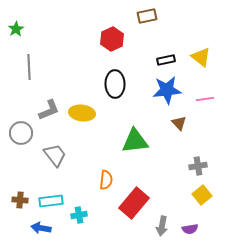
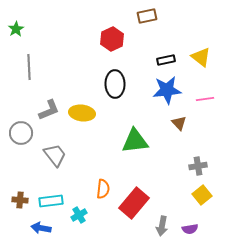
orange semicircle: moved 3 px left, 9 px down
cyan cross: rotated 21 degrees counterclockwise
